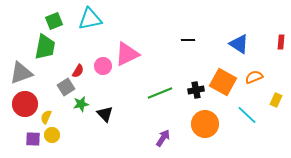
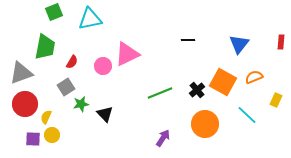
green square: moved 9 px up
blue triangle: rotated 35 degrees clockwise
red semicircle: moved 6 px left, 9 px up
black cross: moved 1 px right; rotated 28 degrees counterclockwise
